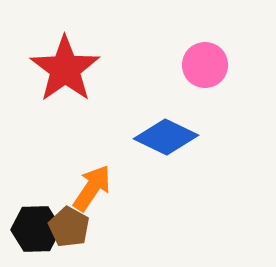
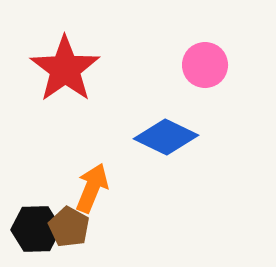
orange arrow: rotated 12 degrees counterclockwise
